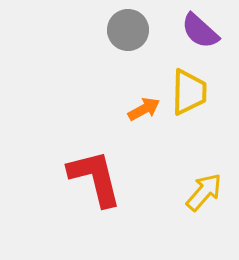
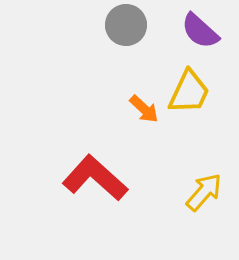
gray circle: moved 2 px left, 5 px up
yellow trapezoid: rotated 24 degrees clockwise
orange arrow: rotated 72 degrees clockwise
red L-shape: rotated 34 degrees counterclockwise
